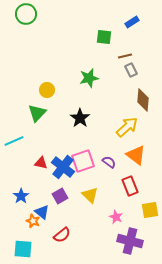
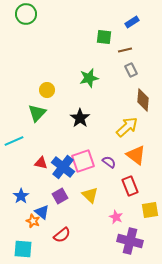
brown line: moved 6 px up
